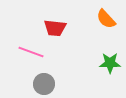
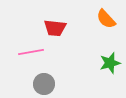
pink line: rotated 30 degrees counterclockwise
green star: rotated 15 degrees counterclockwise
